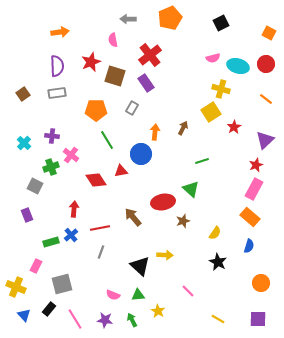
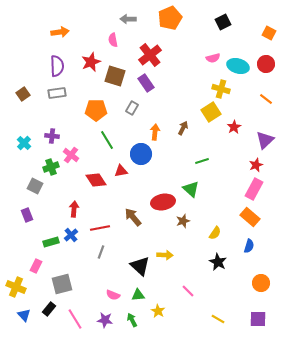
black square at (221, 23): moved 2 px right, 1 px up
